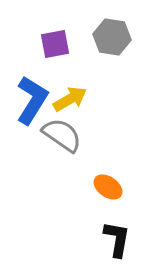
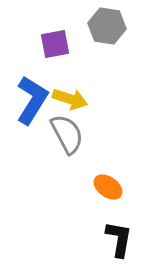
gray hexagon: moved 5 px left, 11 px up
yellow arrow: rotated 48 degrees clockwise
gray semicircle: moved 5 px right, 1 px up; rotated 27 degrees clockwise
black L-shape: moved 2 px right
